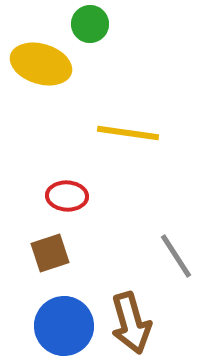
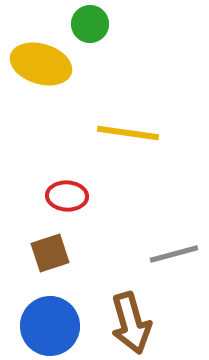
gray line: moved 2 px left, 2 px up; rotated 72 degrees counterclockwise
blue circle: moved 14 px left
